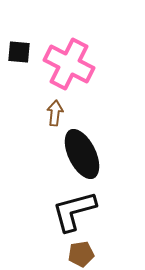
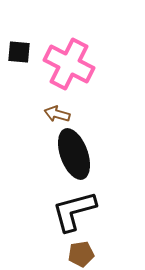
brown arrow: moved 2 px right, 1 px down; rotated 80 degrees counterclockwise
black ellipse: moved 8 px left; rotated 6 degrees clockwise
